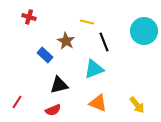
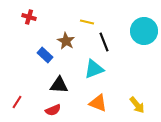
black triangle: rotated 18 degrees clockwise
